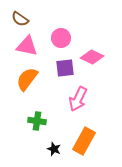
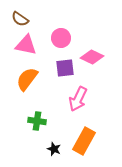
pink triangle: moved 1 px left, 1 px up
